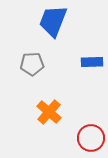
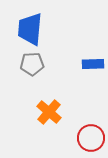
blue trapezoid: moved 23 px left, 8 px down; rotated 16 degrees counterclockwise
blue rectangle: moved 1 px right, 2 px down
